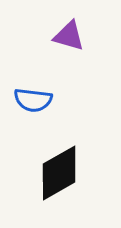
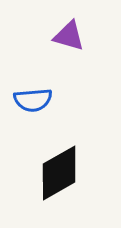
blue semicircle: rotated 12 degrees counterclockwise
